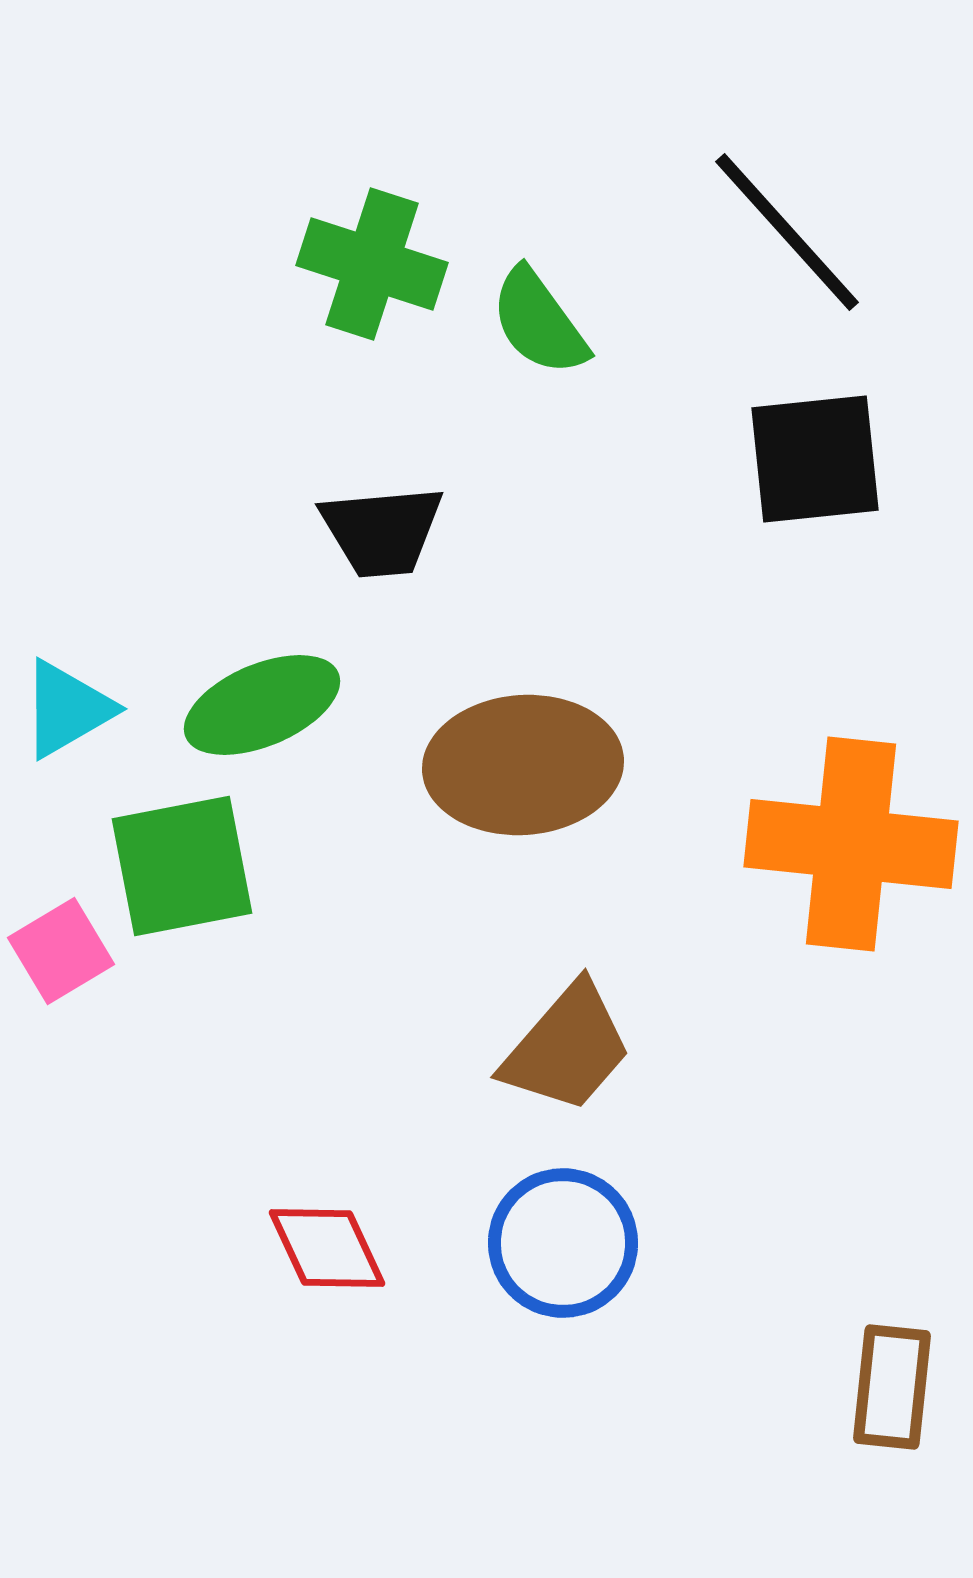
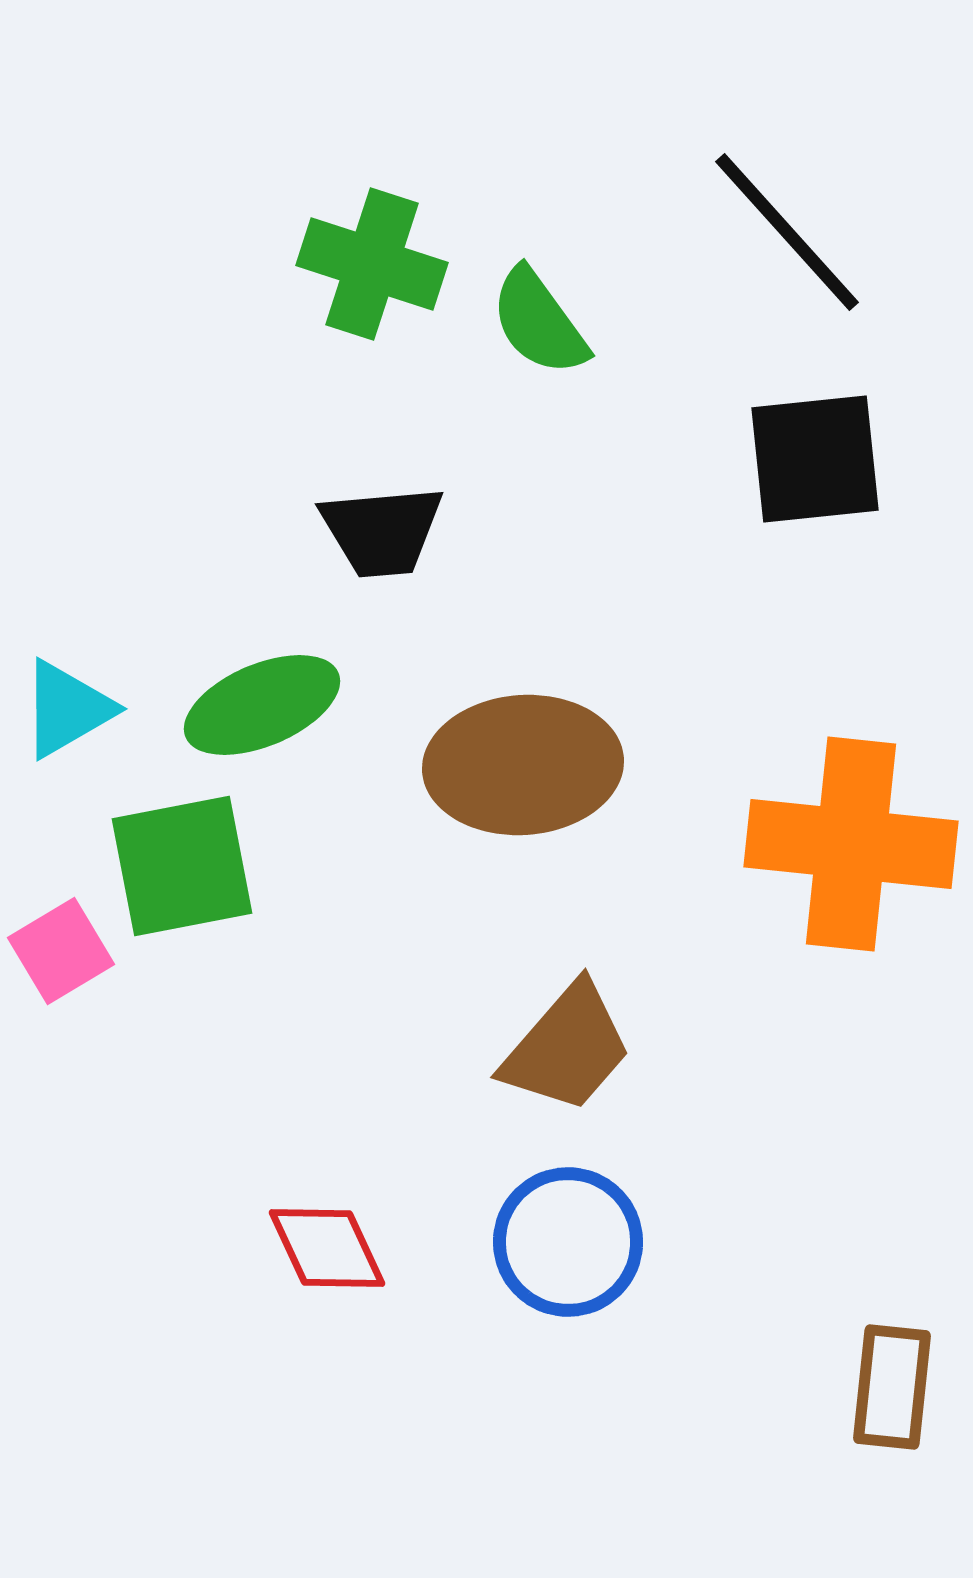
blue circle: moved 5 px right, 1 px up
